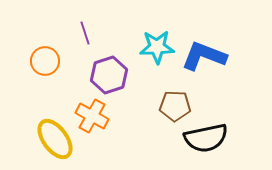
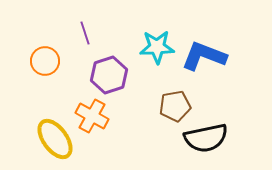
brown pentagon: rotated 12 degrees counterclockwise
